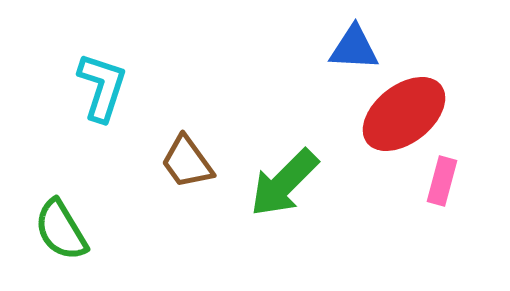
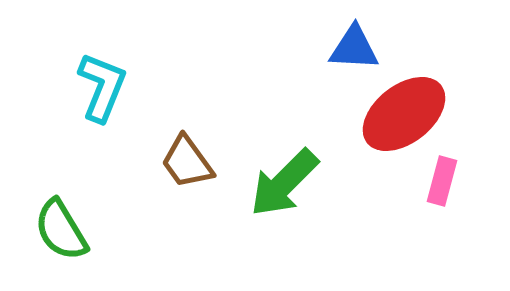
cyan L-shape: rotated 4 degrees clockwise
